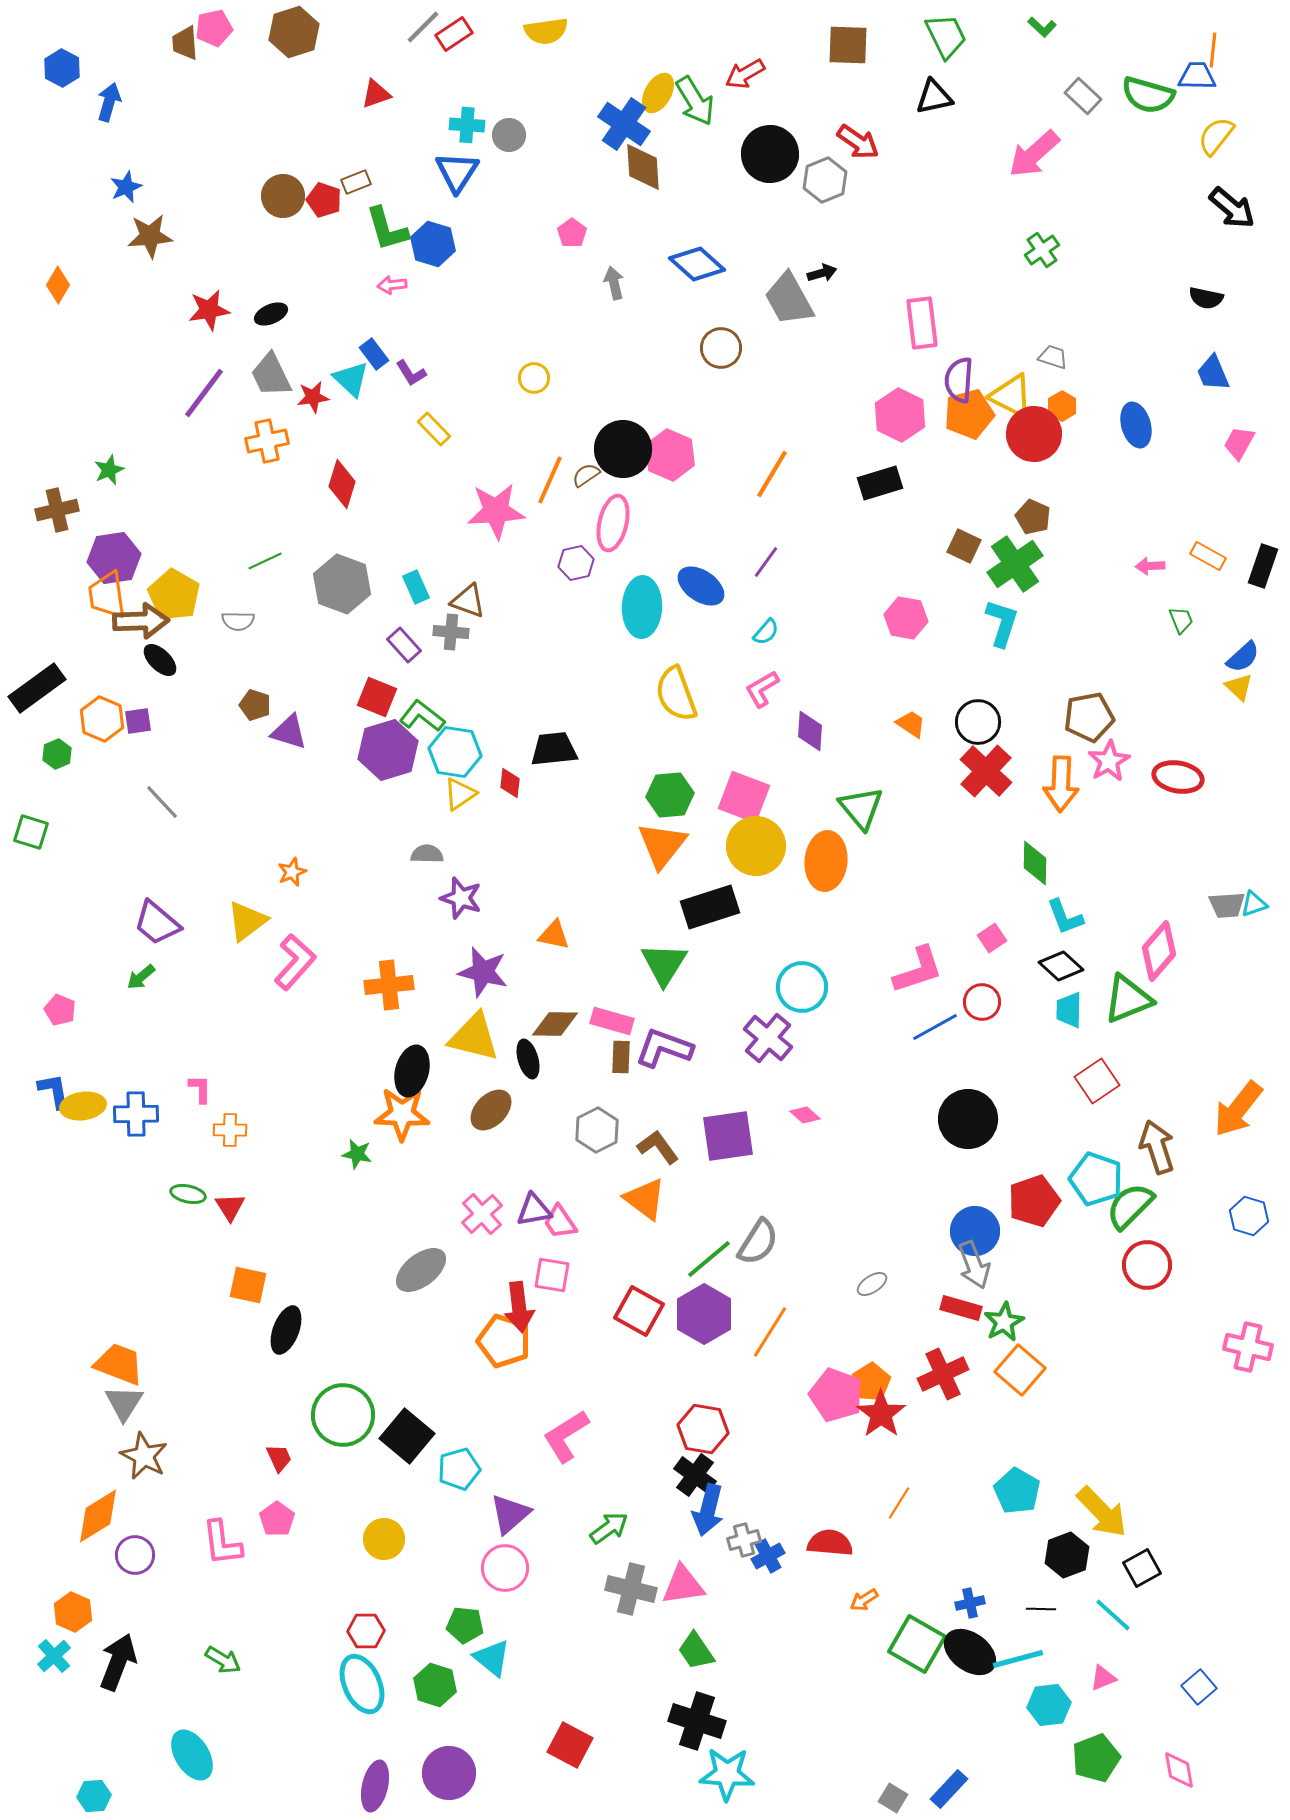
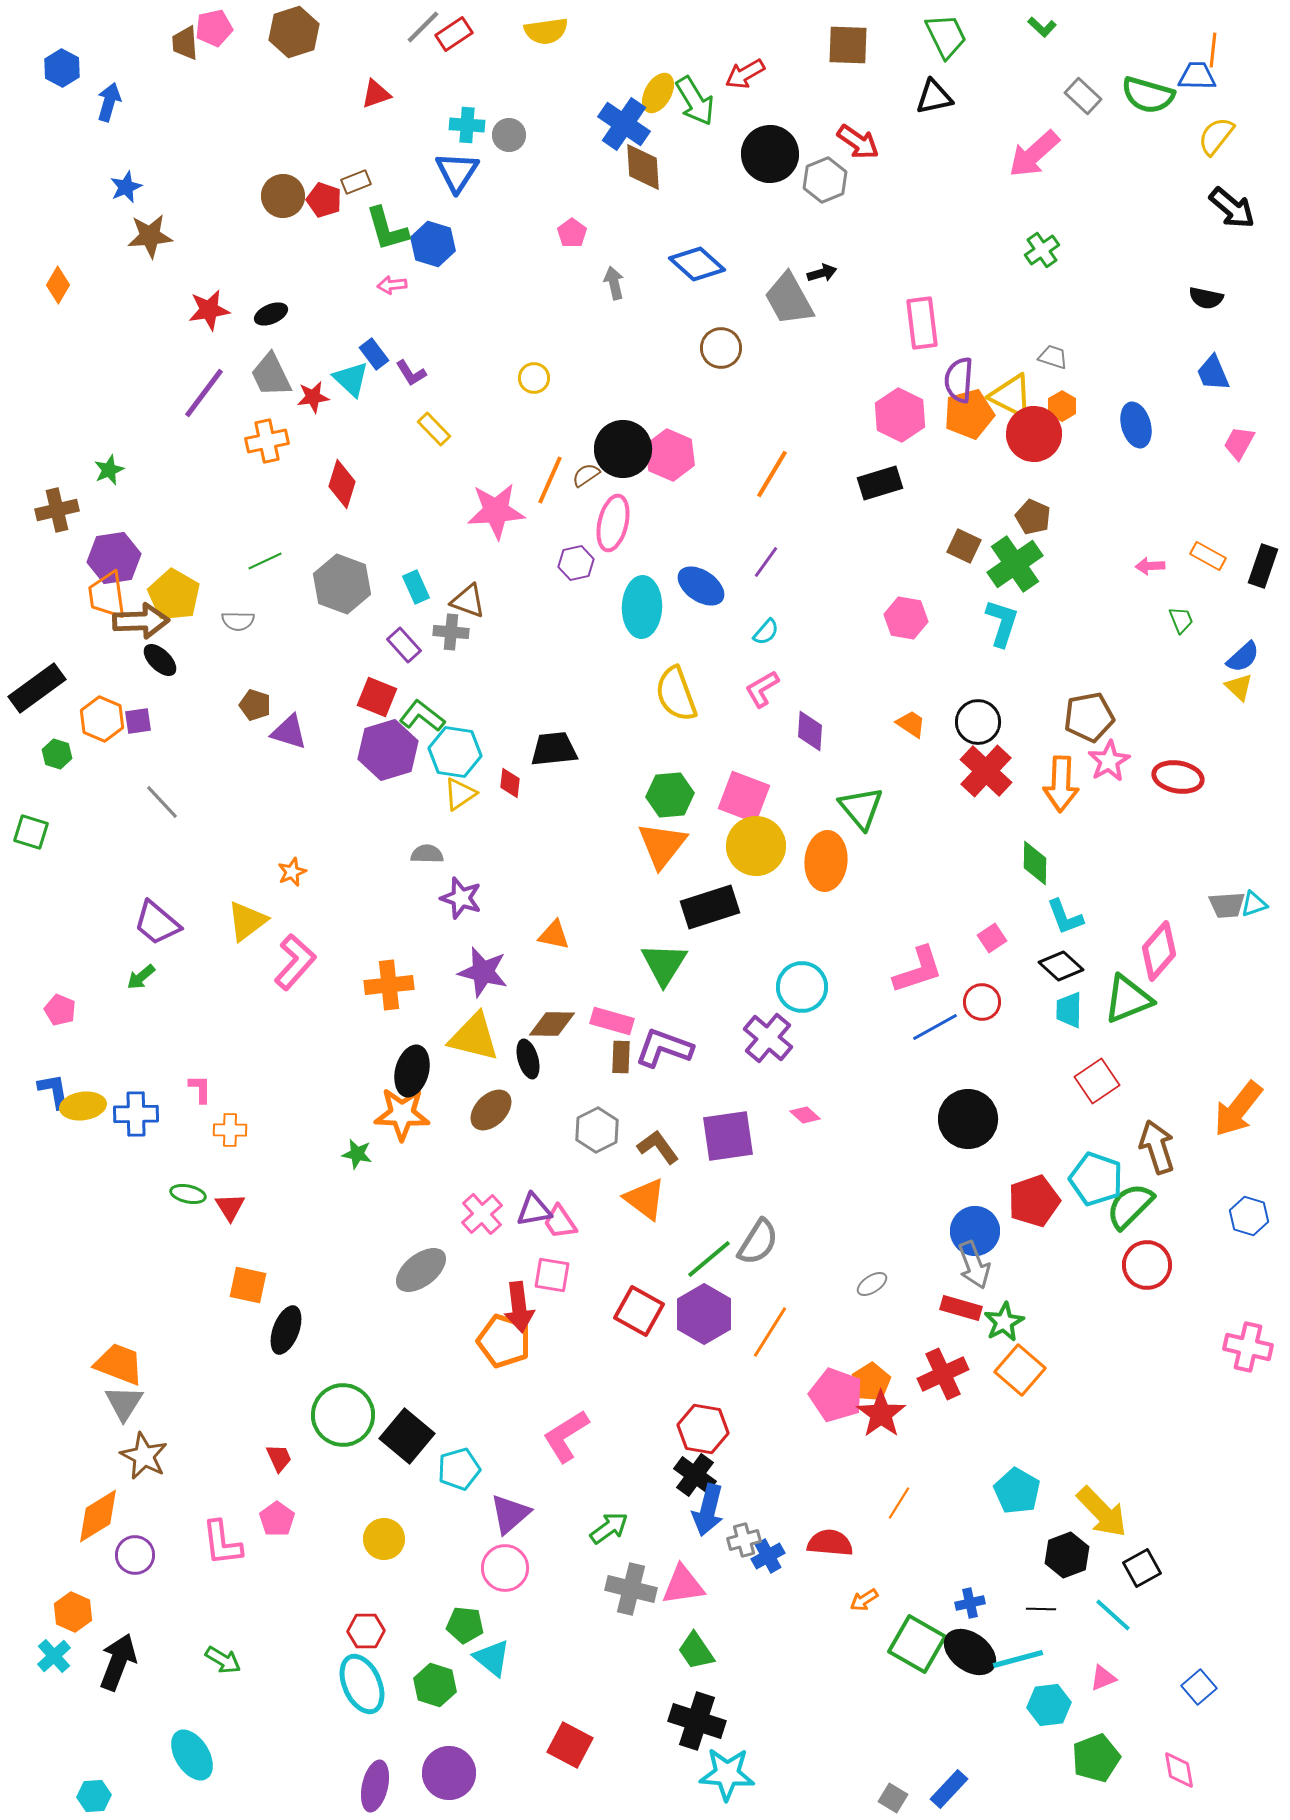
green hexagon at (57, 754): rotated 20 degrees counterclockwise
brown diamond at (555, 1024): moved 3 px left
